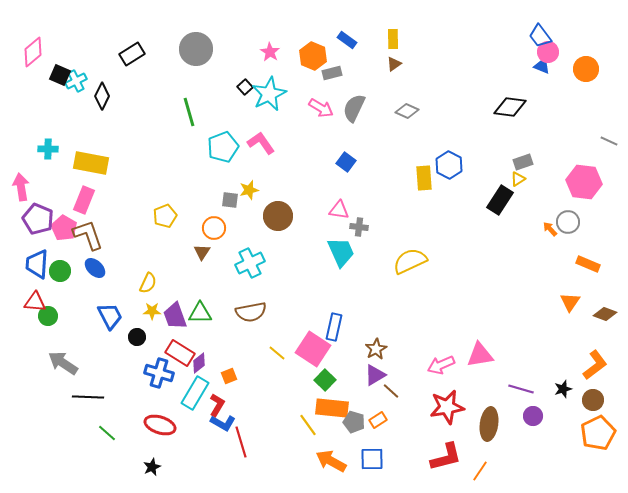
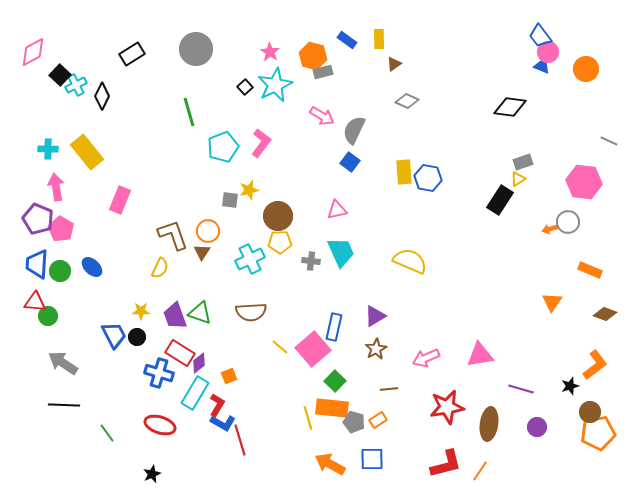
yellow rectangle at (393, 39): moved 14 px left
pink diamond at (33, 52): rotated 12 degrees clockwise
orange hexagon at (313, 56): rotated 8 degrees counterclockwise
gray rectangle at (332, 73): moved 9 px left, 1 px up
black square at (60, 75): rotated 20 degrees clockwise
cyan cross at (76, 81): moved 4 px down
cyan star at (269, 94): moved 6 px right, 9 px up
pink arrow at (321, 108): moved 1 px right, 8 px down
gray semicircle at (354, 108): moved 22 px down
gray diamond at (407, 111): moved 10 px up
pink L-shape at (261, 143): rotated 72 degrees clockwise
blue square at (346, 162): moved 4 px right
yellow rectangle at (91, 163): moved 4 px left, 11 px up; rotated 40 degrees clockwise
blue hexagon at (449, 165): moved 21 px left, 13 px down; rotated 16 degrees counterclockwise
yellow rectangle at (424, 178): moved 20 px left, 6 px up
pink arrow at (21, 187): moved 35 px right
pink rectangle at (84, 200): moved 36 px right
pink triangle at (339, 210): moved 2 px left; rotated 20 degrees counterclockwise
yellow pentagon at (165, 216): moved 115 px right, 26 px down; rotated 20 degrees clockwise
gray cross at (359, 227): moved 48 px left, 34 px down
pink pentagon at (64, 228): moved 3 px left, 1 px down
orange circle at (214, 228): moved 6 px left, 3 px down
orange arrow at (550, 229): rotated 63 degrees counterclockwise
brown L-shape at (88, 235): moved 85 px right
yellow semicircle at (410, 261): rotated 48 degrees clockwise
cyan cross at (250, 263): moved 4 px up
orange rectangle at (588, 264): moved 2 px right, 6 px down
blue ellipse at (95, 268): moved 3 px left, 1 px up
yellow semicircle at (148, 283): moved 12 px right, 15 px up
orange triangle at (570, 302): moved 18 px left
yellow star at (152, 311): moved 11 px left
brown semicircle at (251, 312): rotated 8 degrees clockwise
green triangle at (200, 313): rotated 20 degrees clockwise
blue trapezoid at (110, 316): moved 4 px right, 19 px down
pink square at (313, 349): rotated 16 degrees clockwise
yellow line at (277, 353): moved 3 px right, 6 px up
pink arrow at (441, 365): moved 15 px left, 7 px up
purple triangle at (375, 375): moved 59 px up
green square at (325, 380): moved 10 px right, 1 px down
black star at (563, 389): moved 7 px right, 3 px up
brown line at (391, 391): moved 2 px left, 2 px up; rotated 48 degrees counterclockwise
black line at (88, 397): moved 24 px left, 8 px down
brown circle at (593, 400): moved 3 px left, 12 px down
purple circle at (533, 416): moved 4 px right, 11 px down
yellow line at (308, 425): moved 7 px up; rotated 20 degrees clockwise
green line at (107, 433): rotated 12 degrees clockwise
orange pentagon at (598, 433): rotated 16 degrees clockwise
red line at (241, 442): moved 1 px left, 2 px up
red L-shape at (446, 457): moved 7 px down
orange arrow at (331, 461): moved 1 px left, 3 px down
black star at (152, 467): moved 7 px down
